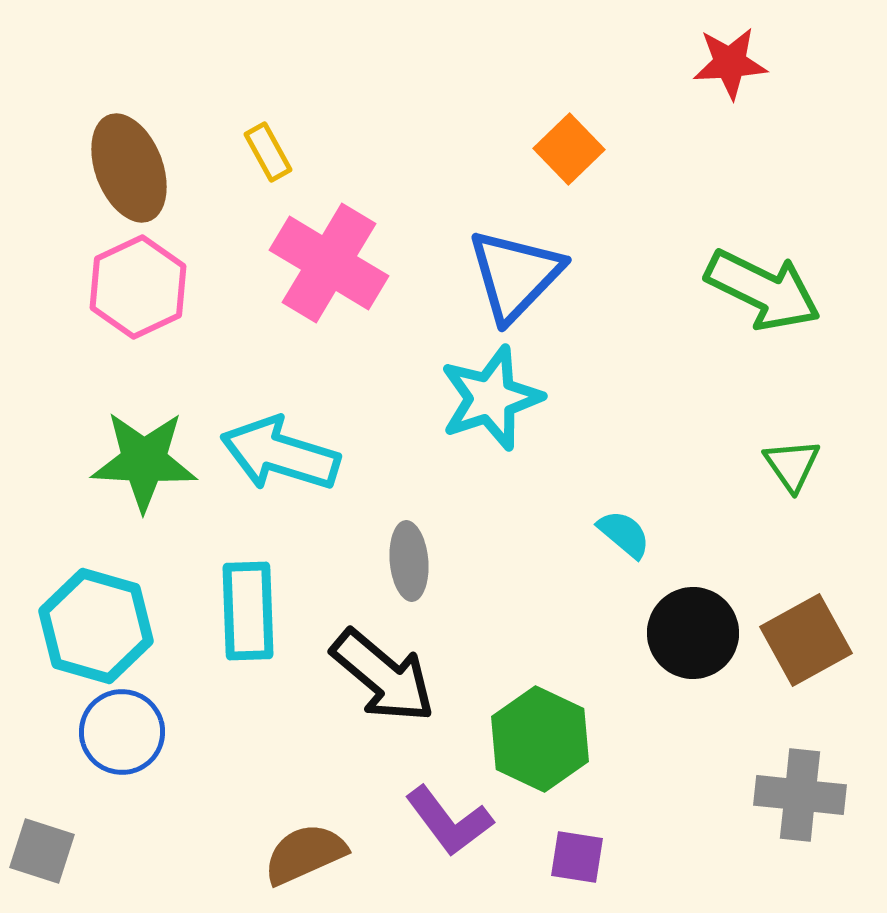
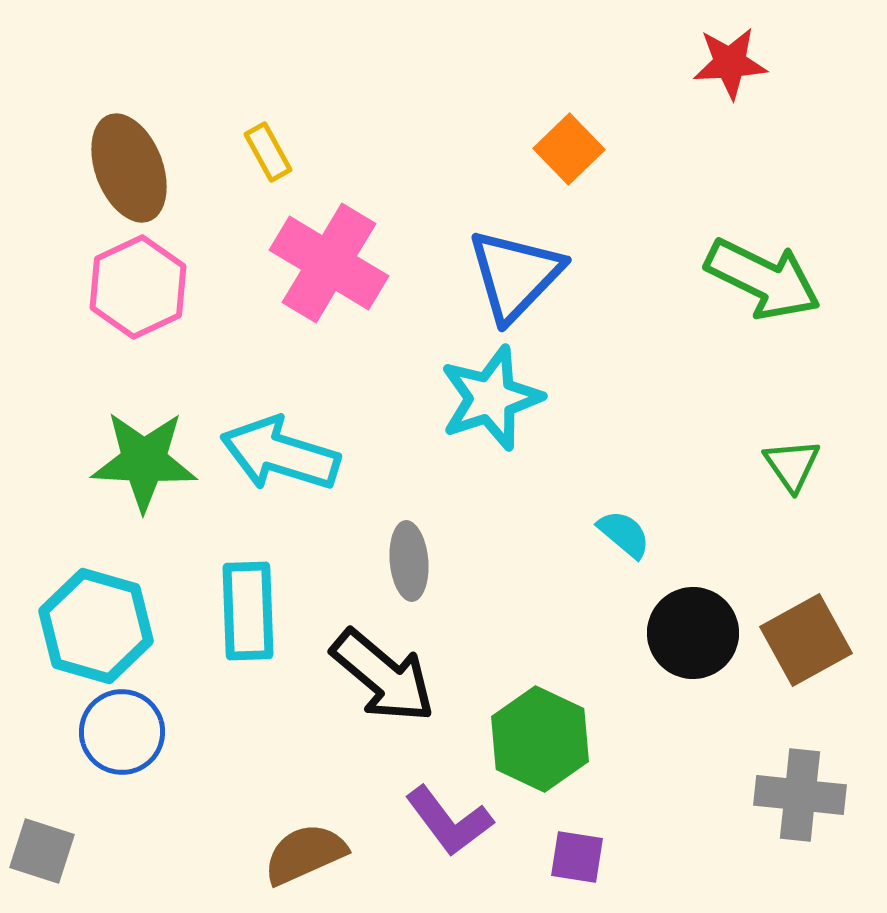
green arrow: moved 11 px up
